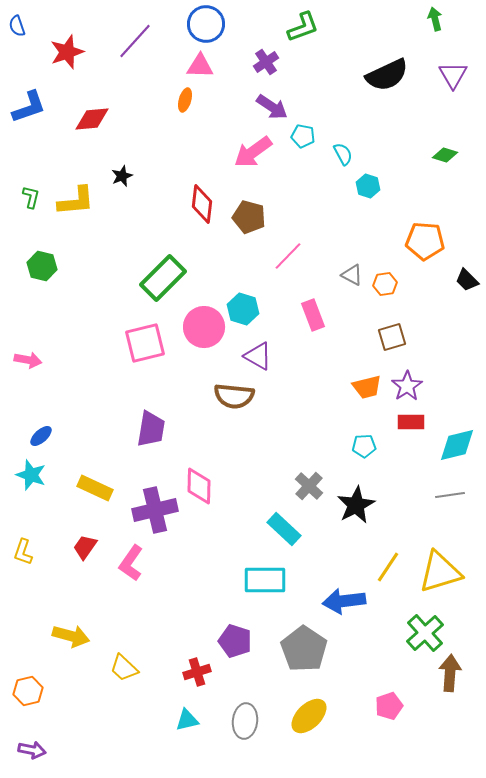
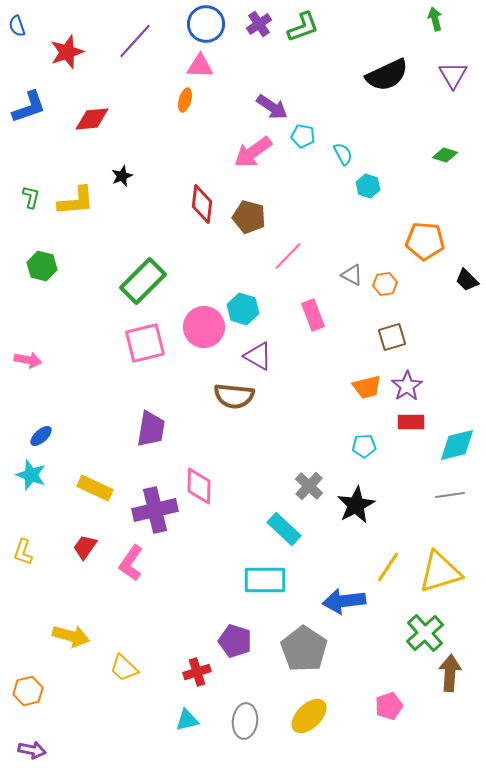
purple cross at (266, 62): moved 7 px left, 38 px up
green rectangle at (163, 278): moved 20 px left, 3 px down
